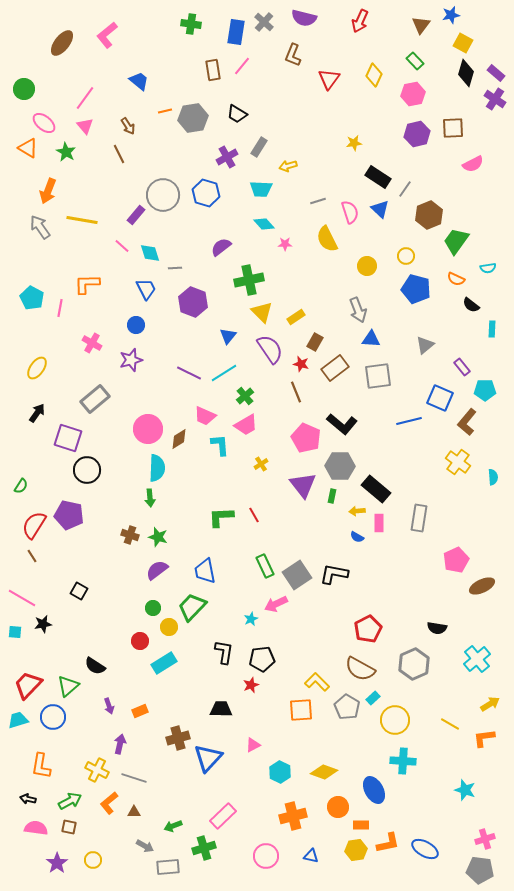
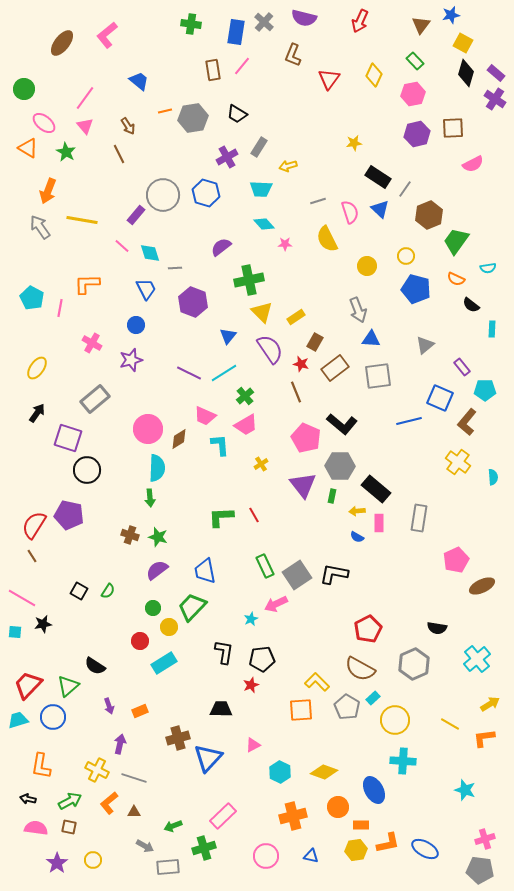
green semicircle at (21, 486): moved 87 px right, 105 px down
